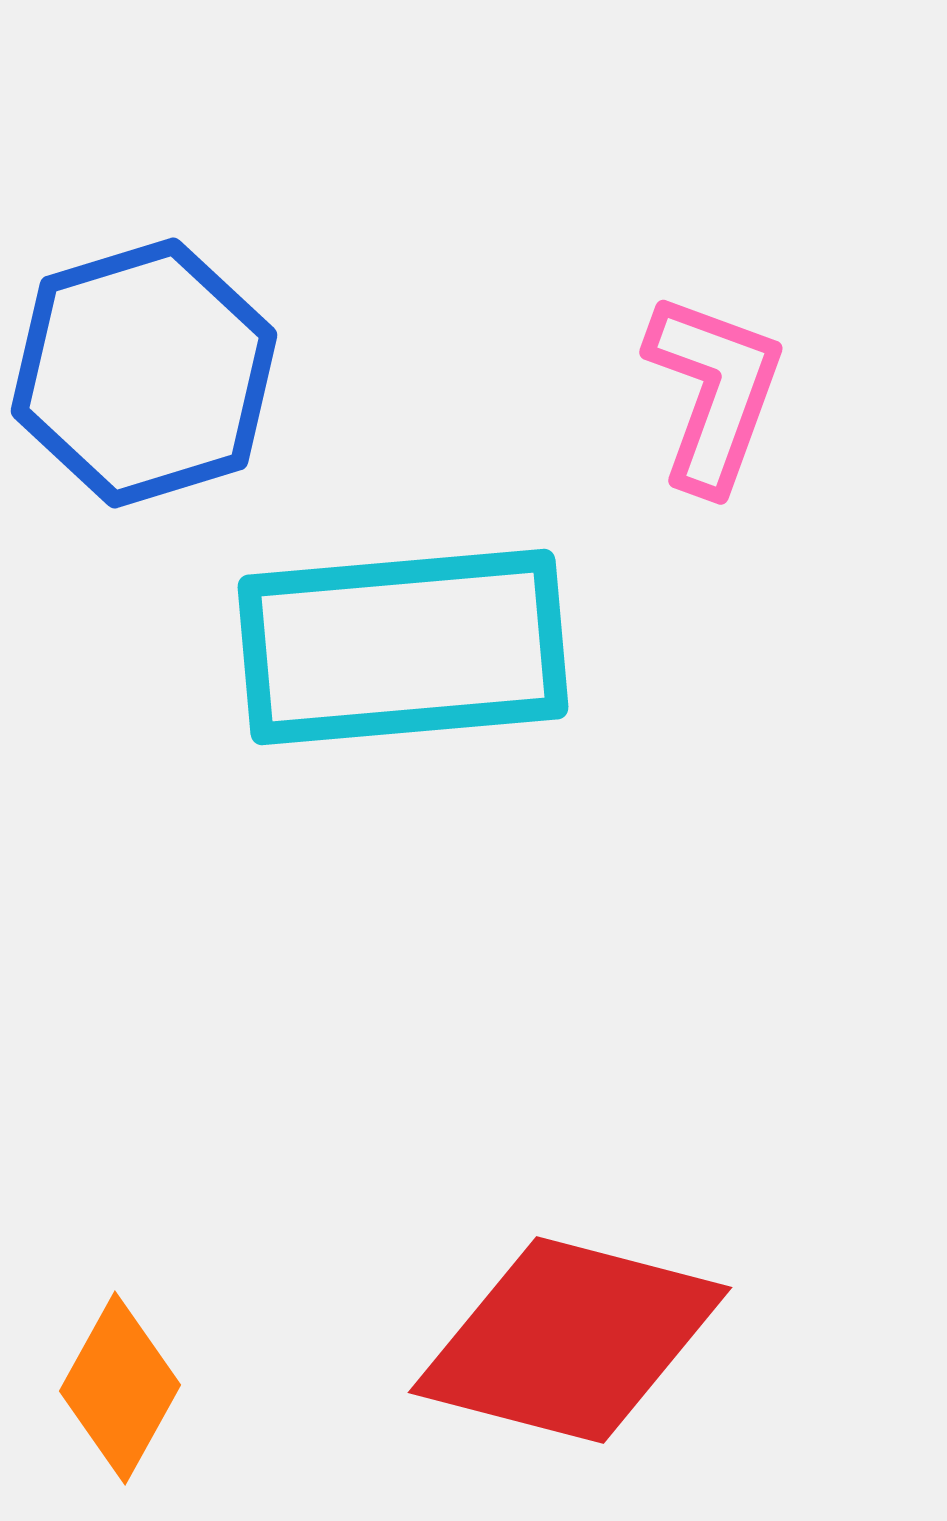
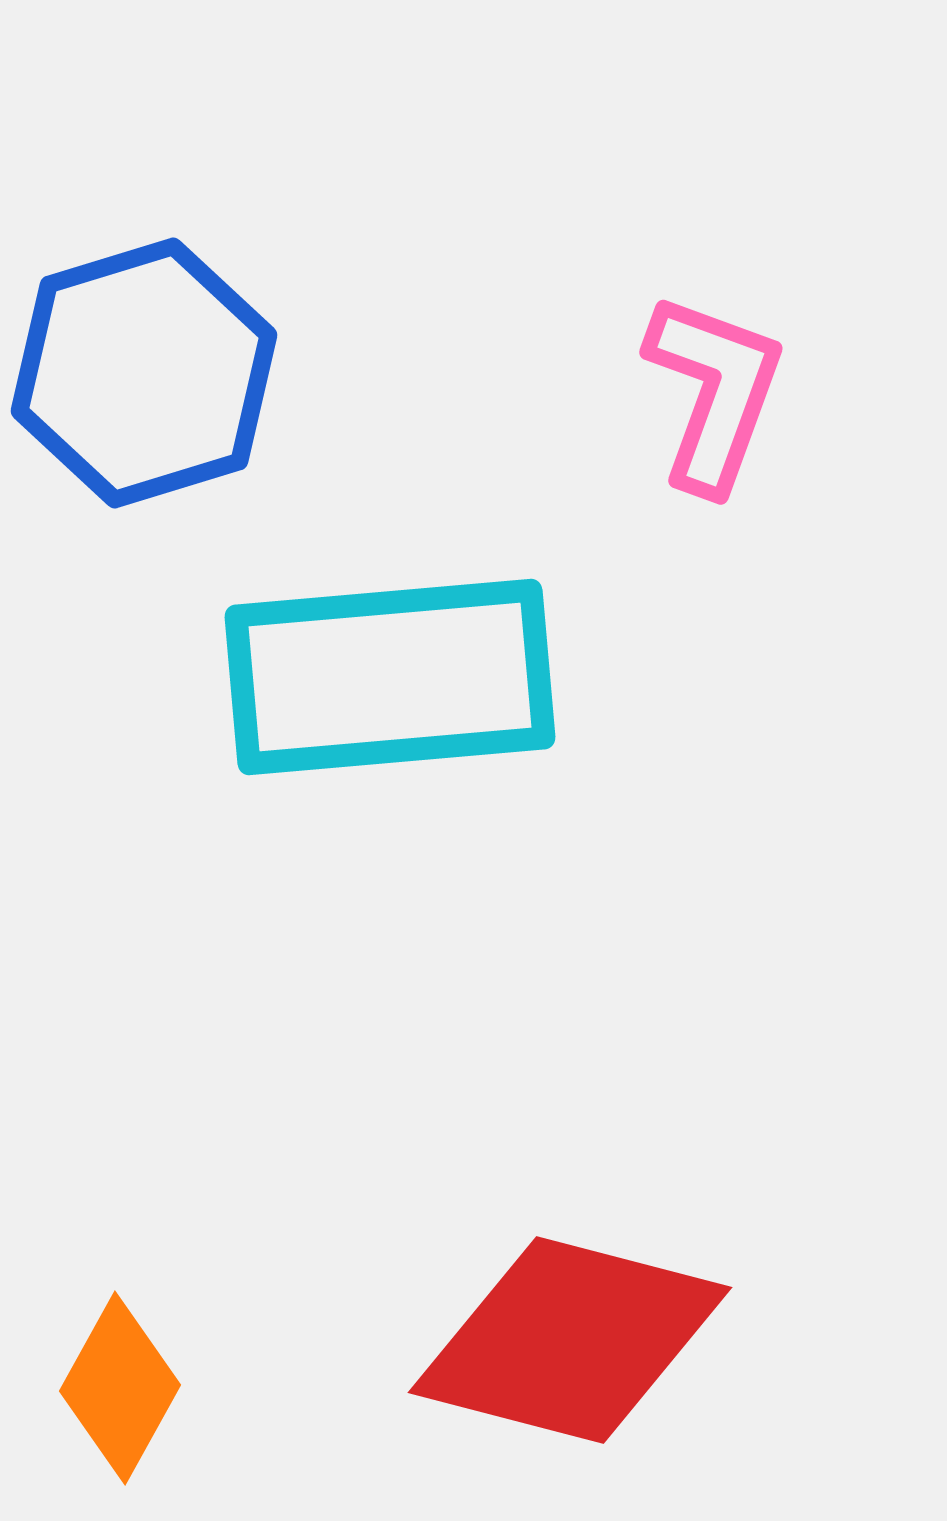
cyan rectangle: moved 13 px left, 30 px down
